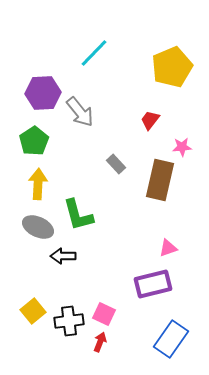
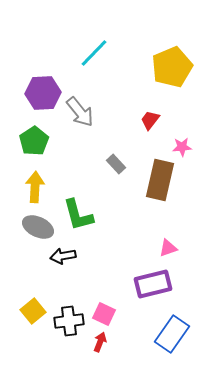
yellow arrow: moved 3 px left, 3 px down
black arrow: rotated 10 degrees counterclockwise
blue rectangle: moved 1 px right, 5 px up
